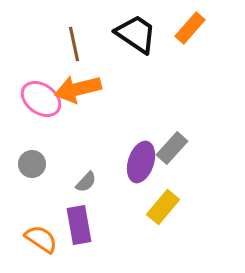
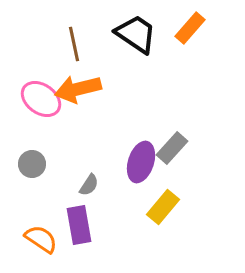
gray semicircle: moved 3 px right, 3 px down; rotated 10 degrees counterclockwise
